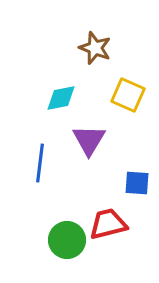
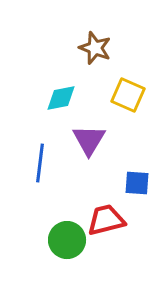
red trapezoid: moved 2 px left, 4 px up
